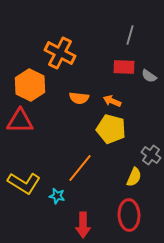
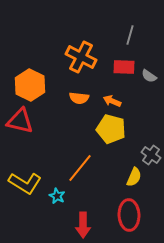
orange cross: moved 21 px right, 4 px down
red triangle: rotated 12 degrees clockwise
yellow L-shape: moved 1 px right
cyan star: rotated 14 degrees clockwise
